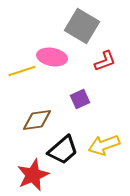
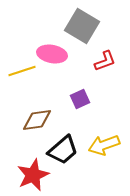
pink ellipse: moved 3 px up
